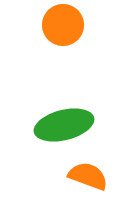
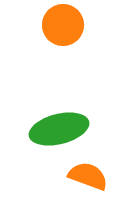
green ellipse: moved 5 px left, 4 px down
